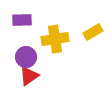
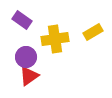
purple rectangle: rotated 36 degrees clockwise
